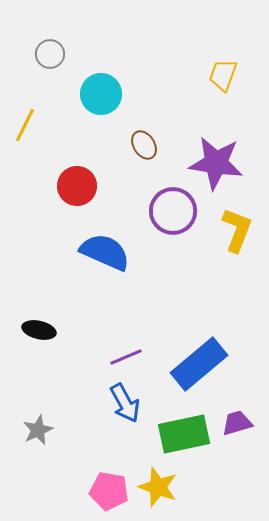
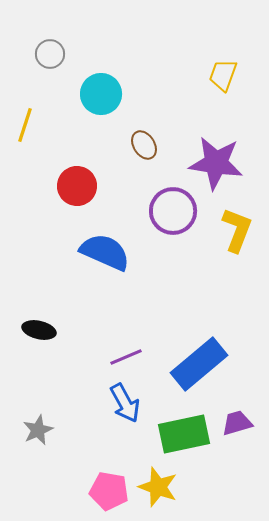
yellow line: rotated 8 degrees counterclockwise
